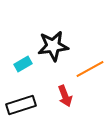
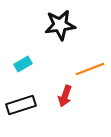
black star: moved 7 px right, 21 px up
orange line: rotated 8 degrees clockwise
red arrow: rotated 40 degrees clockwise
